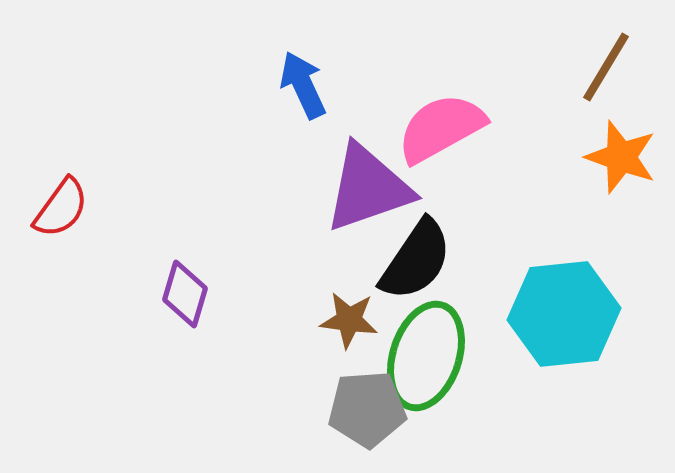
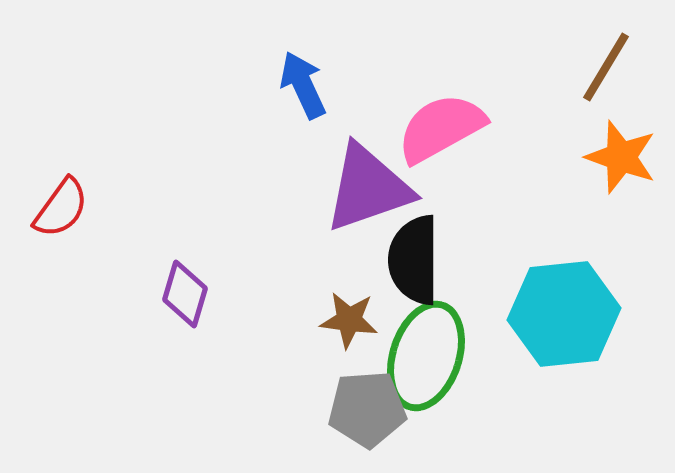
black semicircle: moved 2 px left; rotated 146 degrees clockwise
